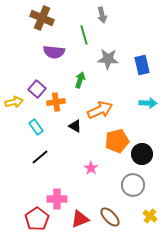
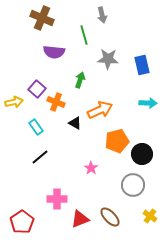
orange cross: rotated 30 degrees clockwise
black triangle: moved 3 px up
red pentagon: moved 15 px left, 3 px down
